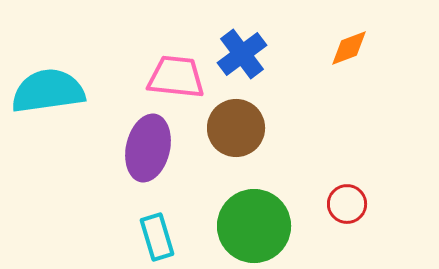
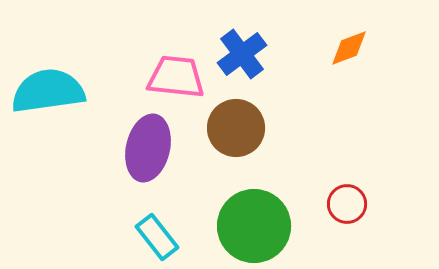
cyan rectangle: rotated 21 degrees counterclockwise
